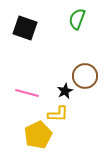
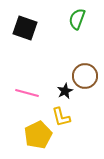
yellow L-shape: moved 3 px right, 3 px down; rotated 75 degrees clockwise
